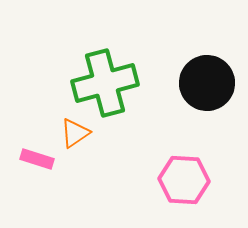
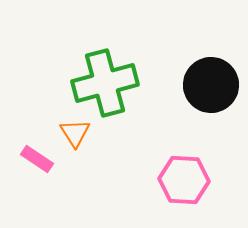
black circle: moved 4 px right, 2 px down
orange triangle: rotated 28 degrees counterclockwise
pink rectangle: rotated 16 degrees clockwise
